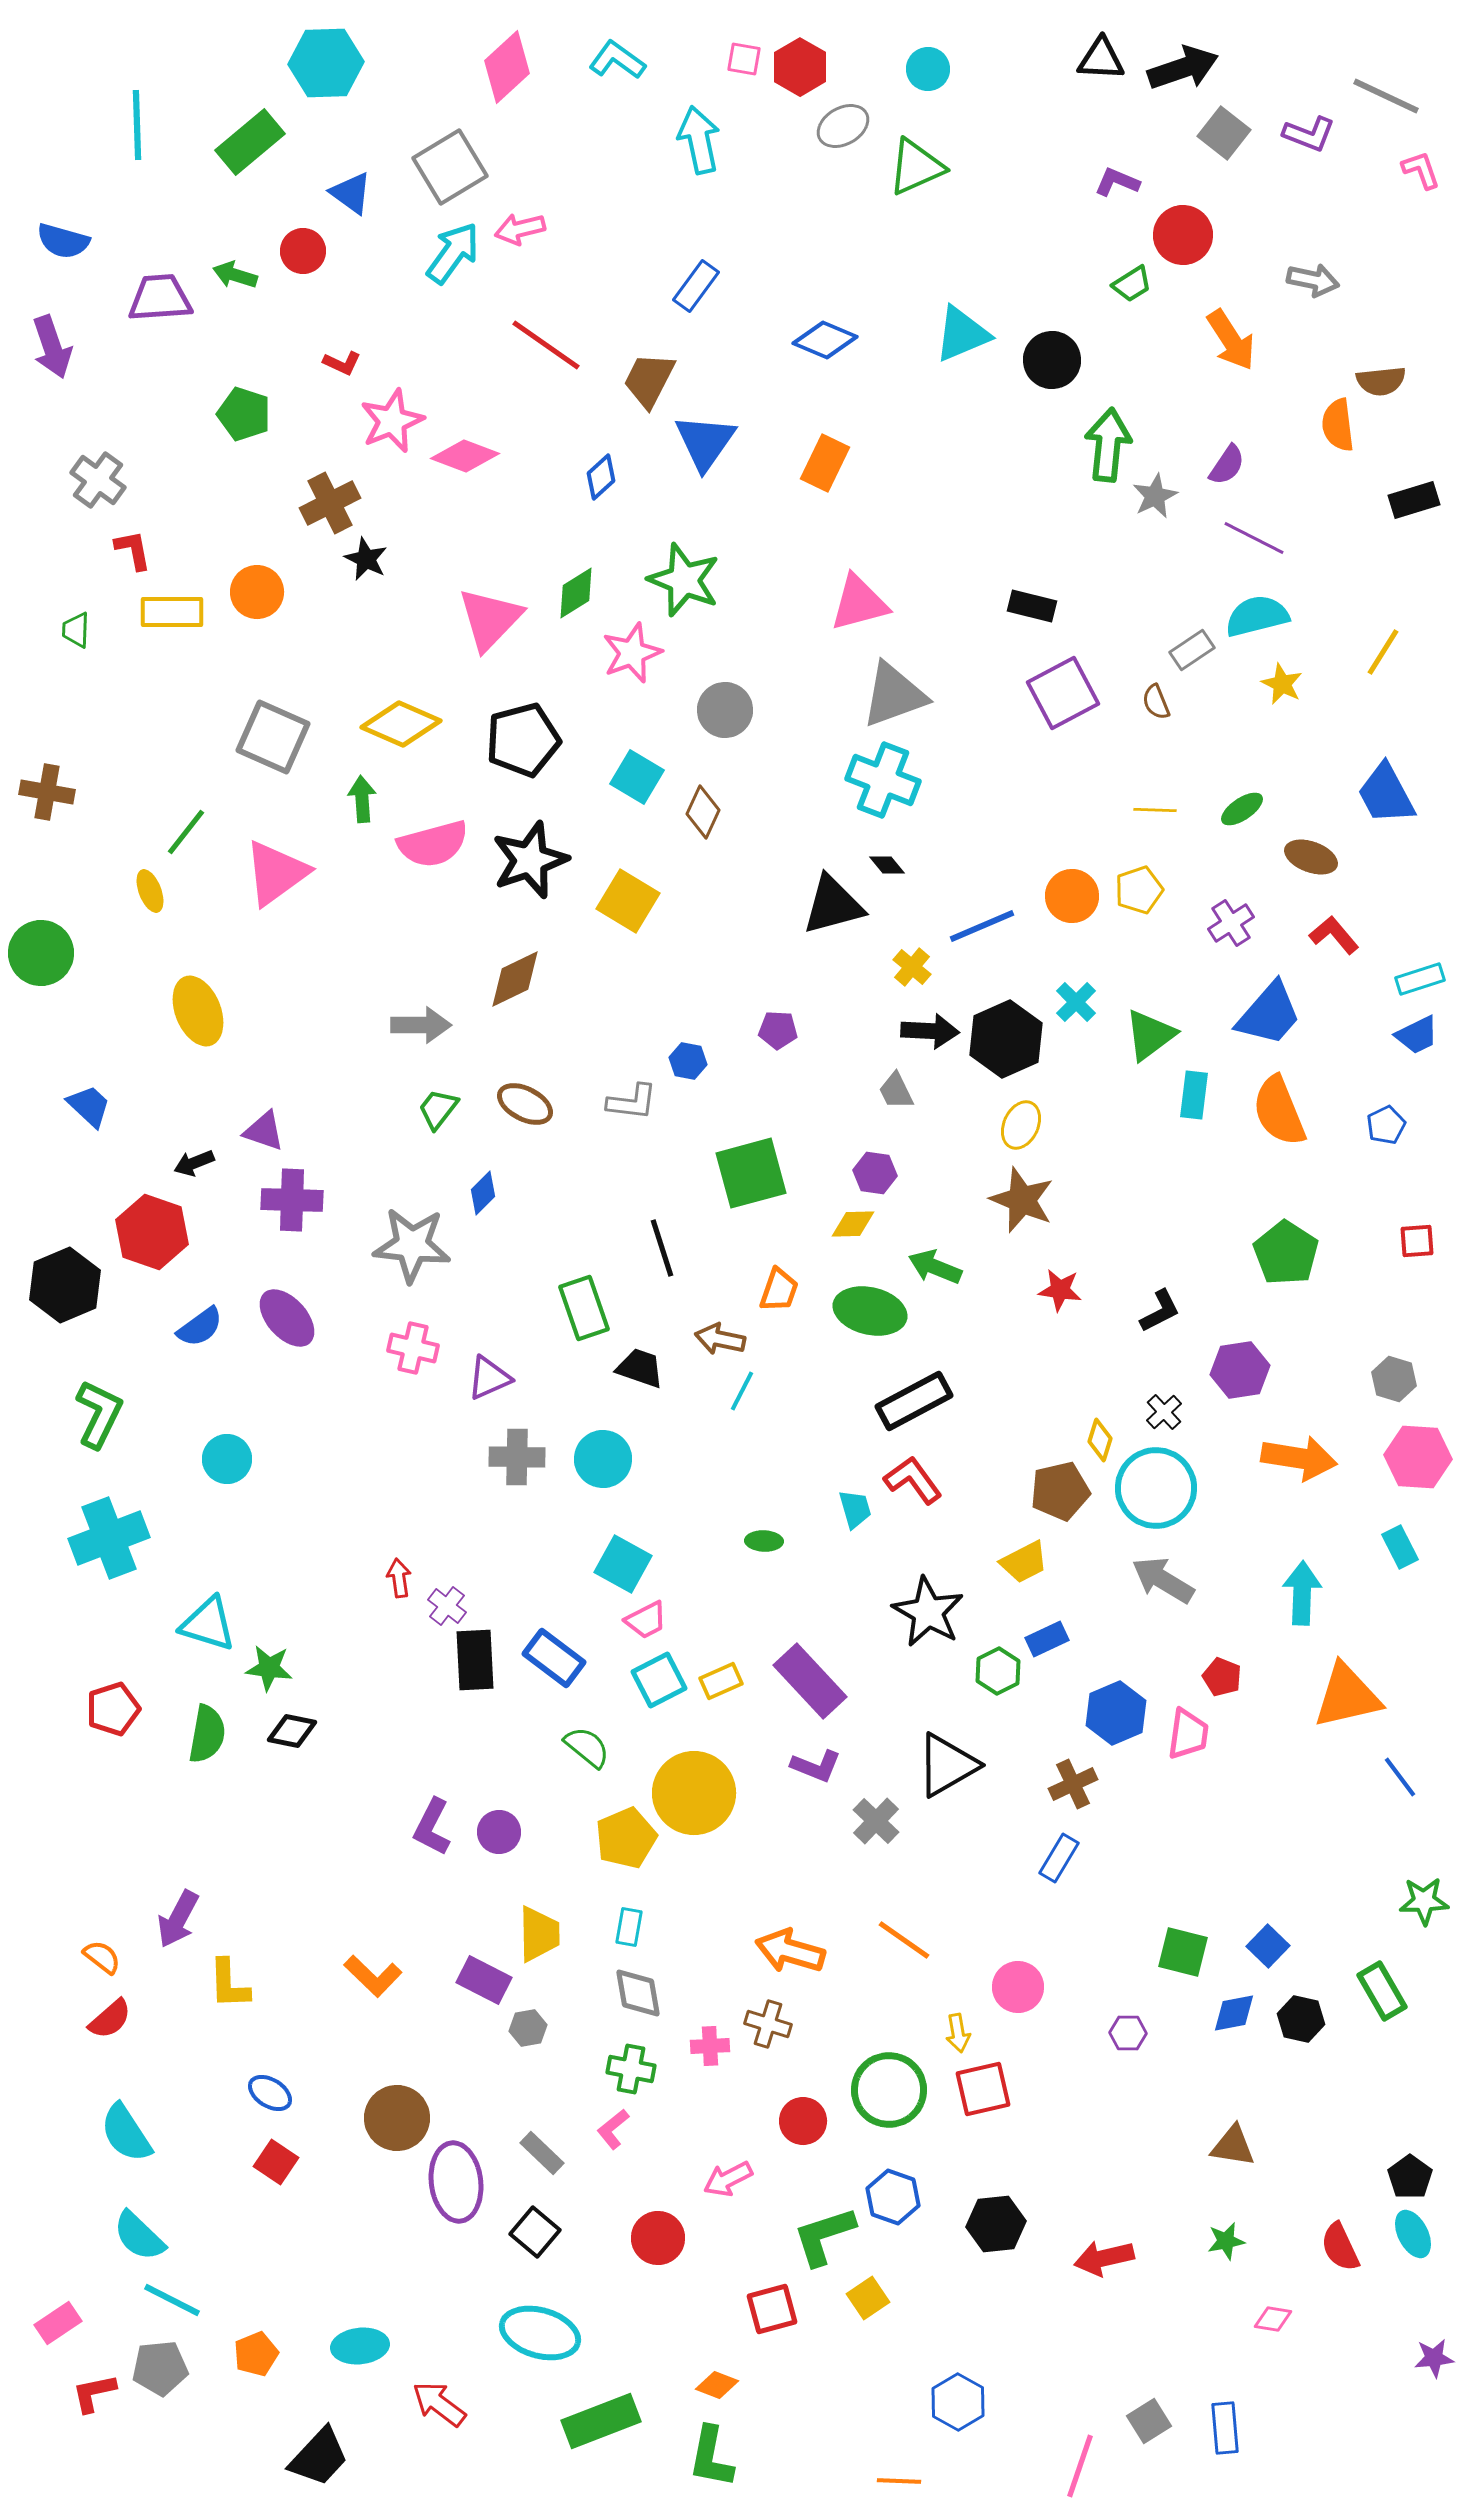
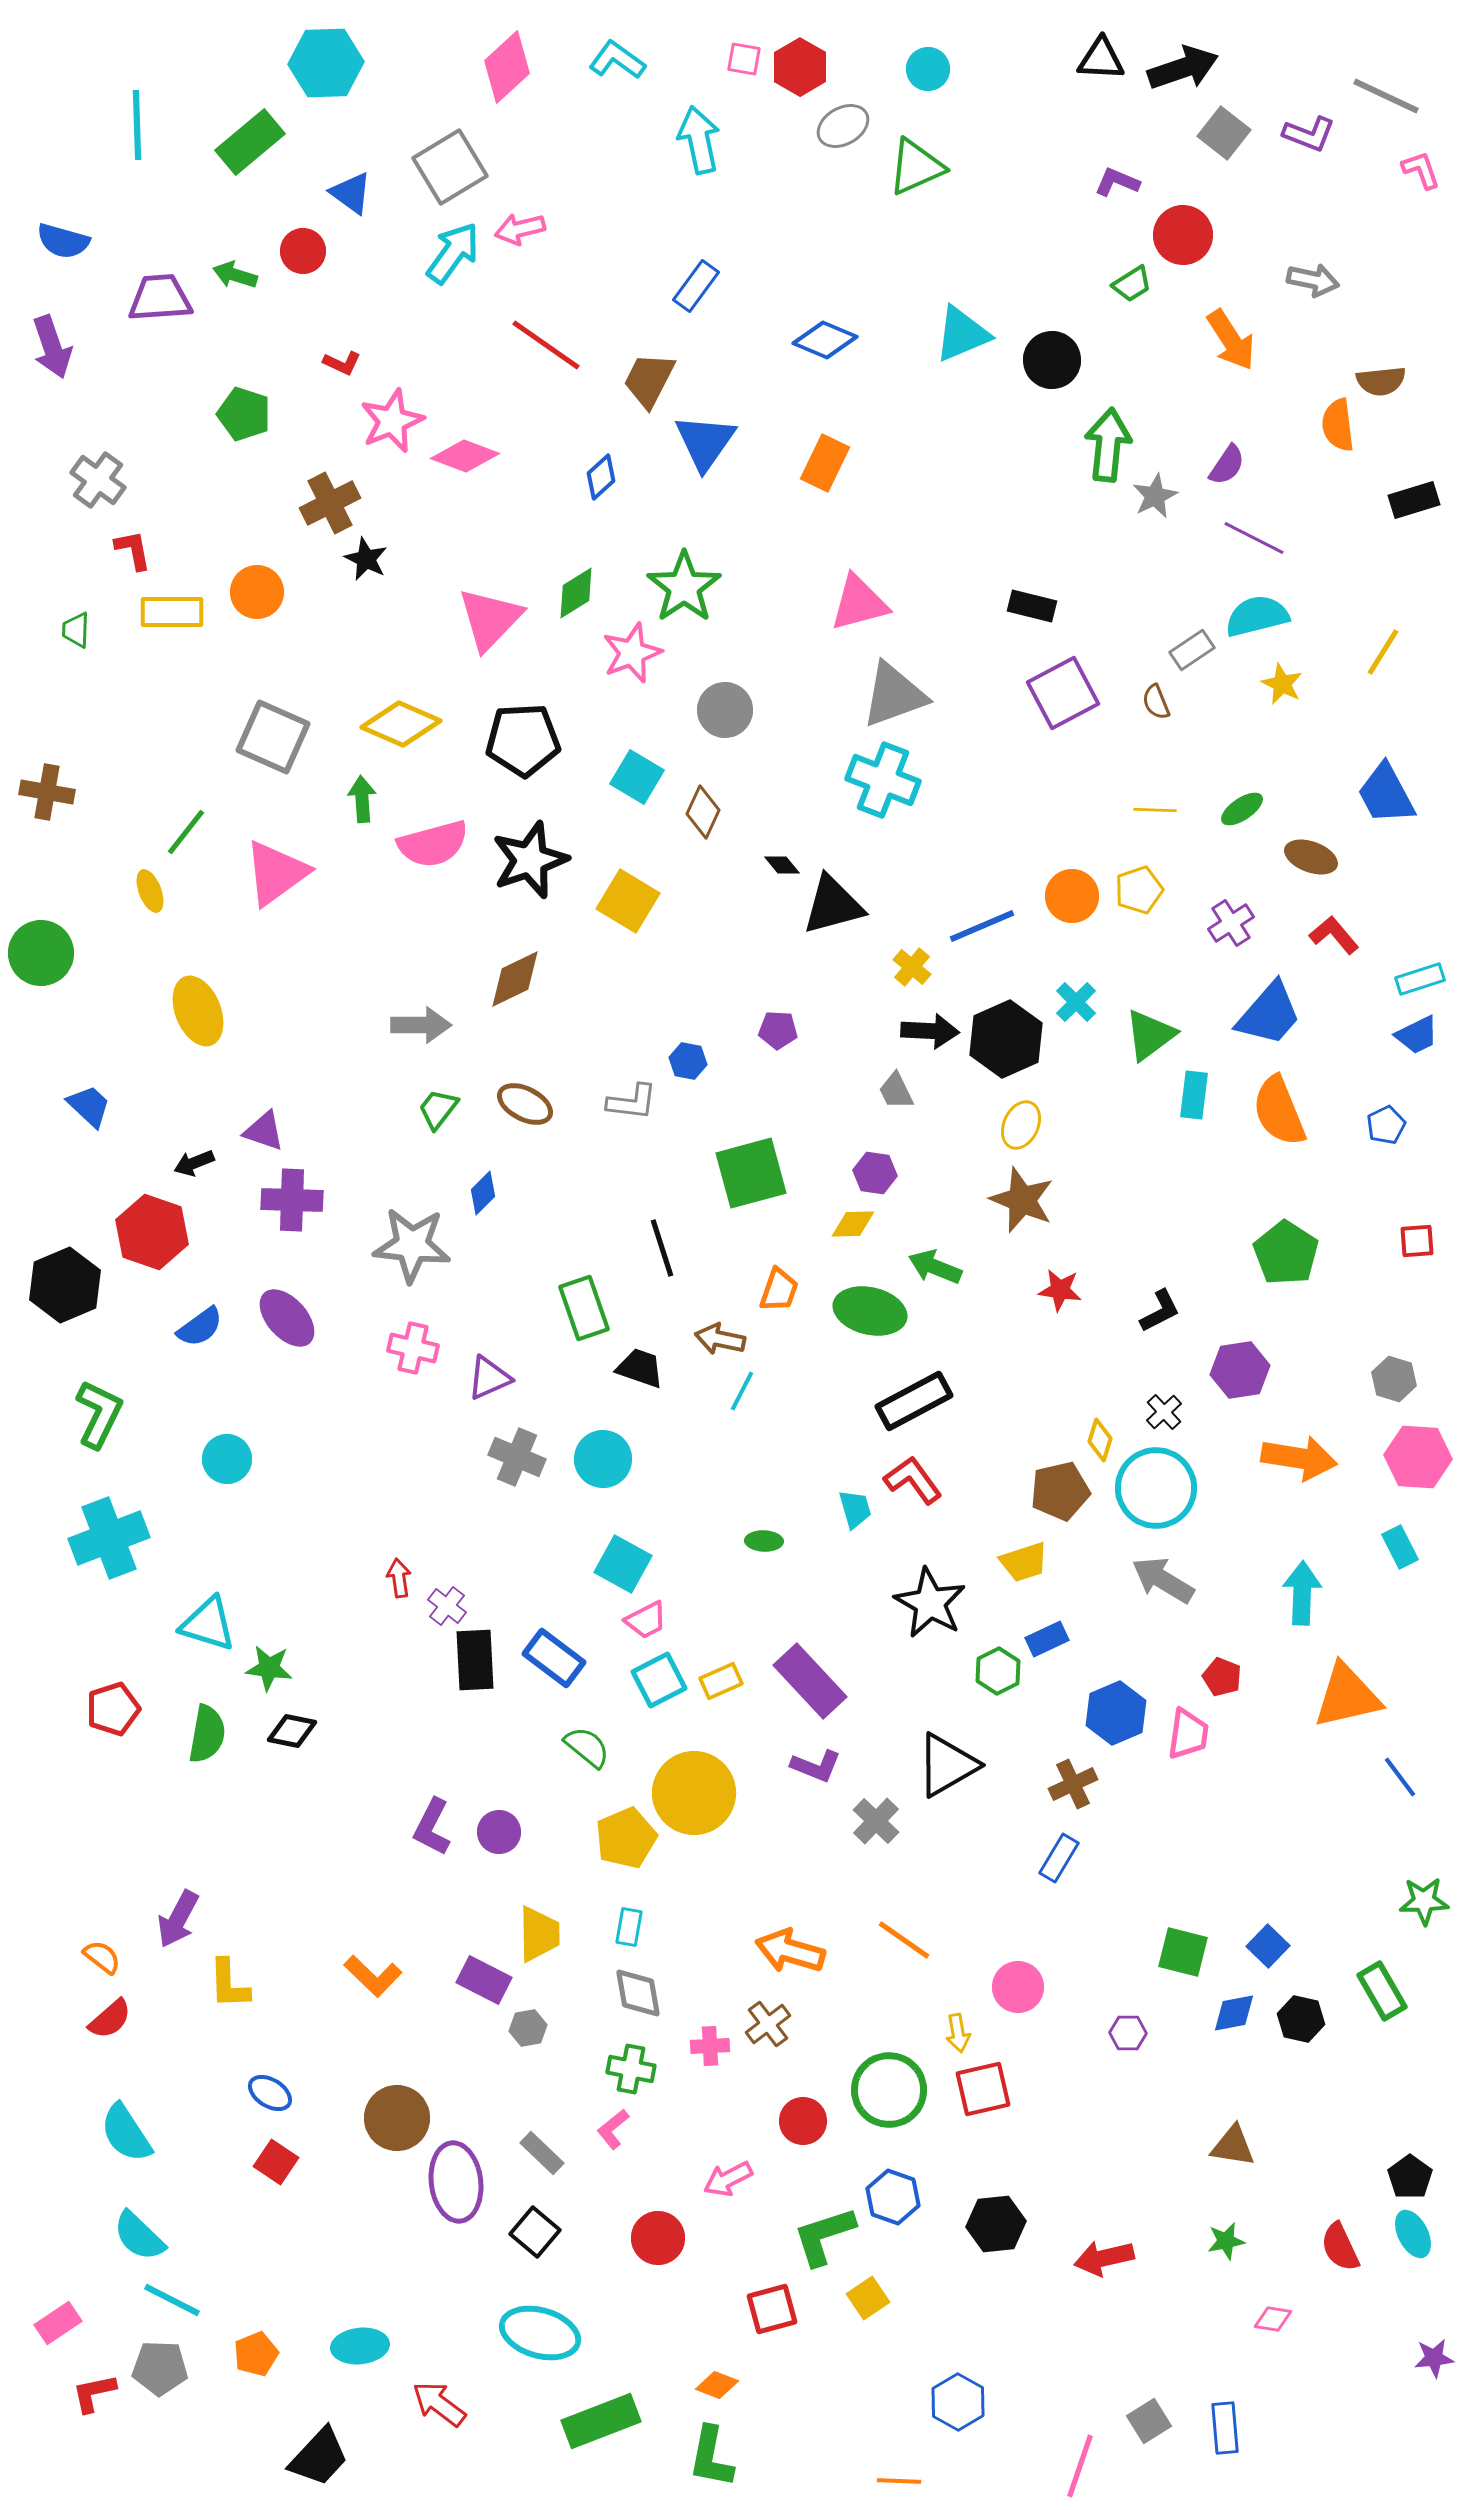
green star at (684, 580): moved 7 px down; rotated 16 degrees clockwise
black pentagon at (523, 740): rotated 12 degrees clockwise
black diamond at (887, 865): moved 105 px left
gray cross at (517, 1457): rotated 22 degrees clockwise
yellow trapezoid at (1024, 1562): rotated 9 degrees clockwise
black star at (928, 1612): moved 2 px right, 9 px up
brown cross at (768, 2024): rotated 36 degrees clockwise
gray pentagon at (160, 2368): rotated 8 degrees clockwise
